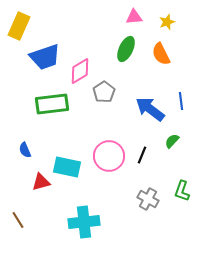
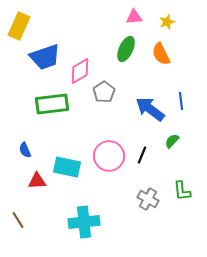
red triangle: moved 4 px left, 1 px up; rotated 12 degrees clockwise
green L-shape: rotated 25 degrees counterclockwise
